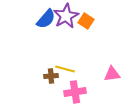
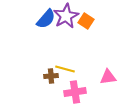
pink triangle: moved 4 px left, 3 px down
